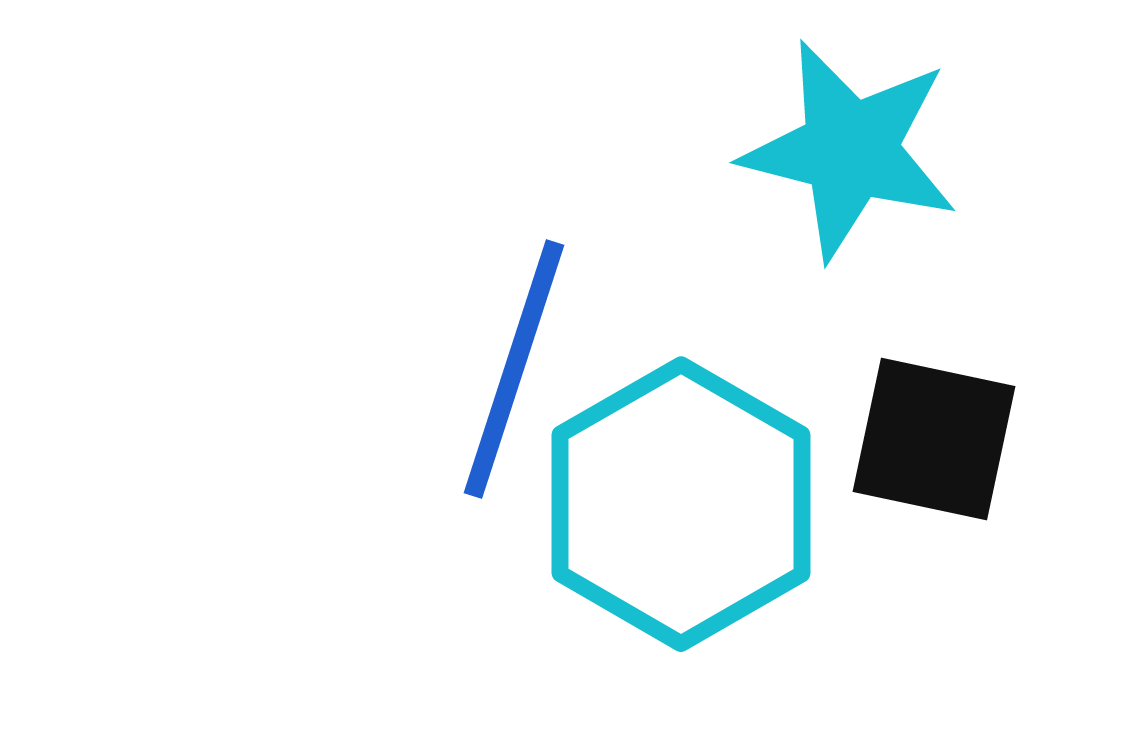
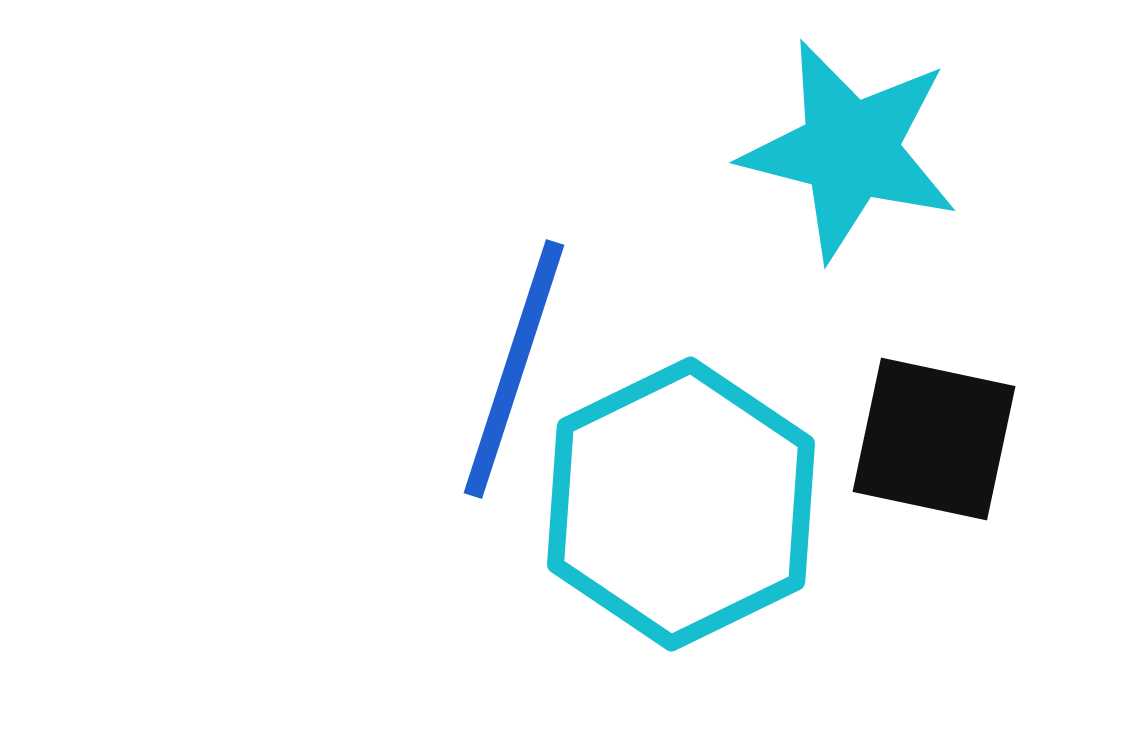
cyan hexagon: rotated 4 degrees clockwise
